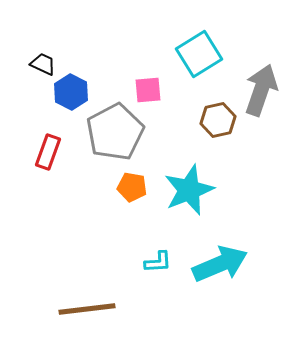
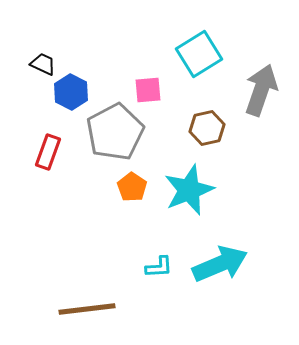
brown hexagon: moved 11 px left, 8 px down
orange pentagon: rotated 24 degrees clockwise
cyan L-shape: moved 1 px right, 5 px down
